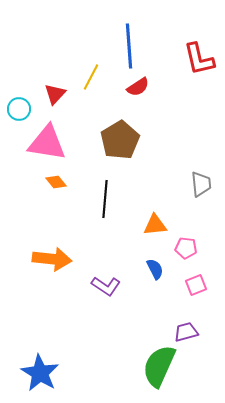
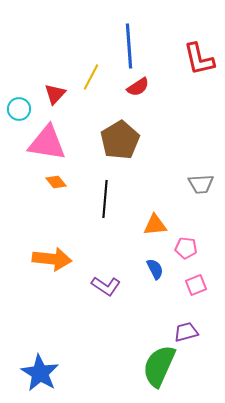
gray trapezoid: rotated 92 degrees clockwise
